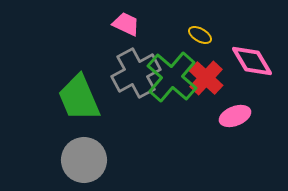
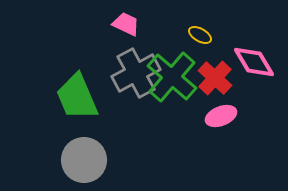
pink diamond: moved 2 px right, 1 px down
red cross: moved 9 px right
green trapezoid: moved 2 px left, 1 px up
pink ellipse: moved 14 px left
